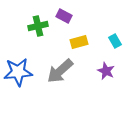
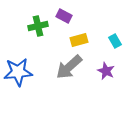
yellow rectangle: moved 2 px up
gray arrow: moved 9 px right, 4 px up
